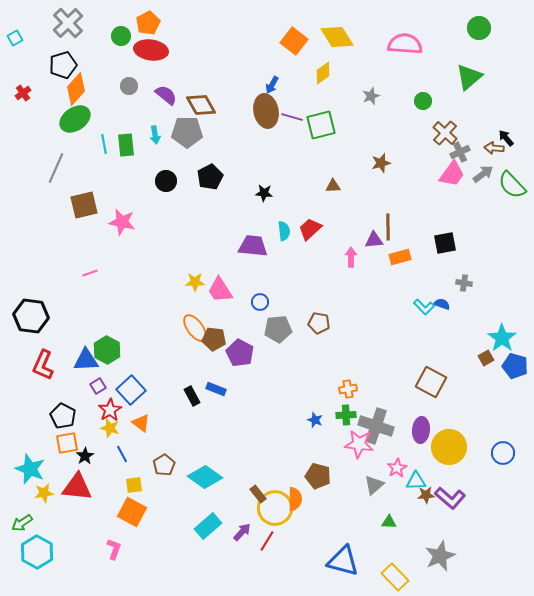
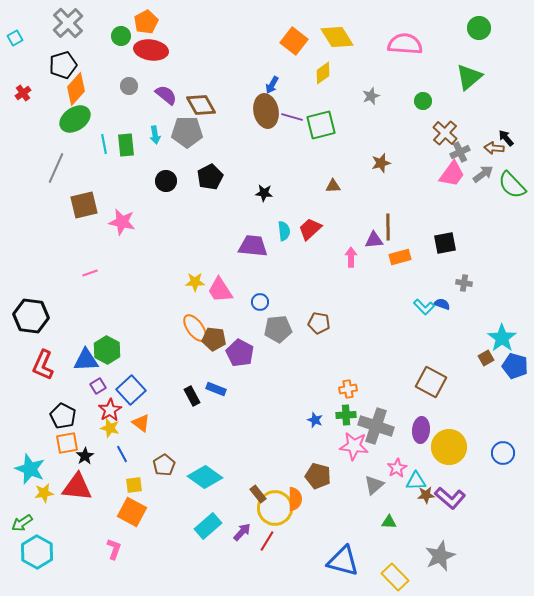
orange pentagon at (148, 23): moved 2 px left, 1 px up
pink star at (359, 444): moved 5 px left, 2 px down
